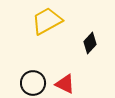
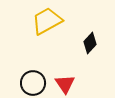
red triangle: rotated 30 degrees clockwise
